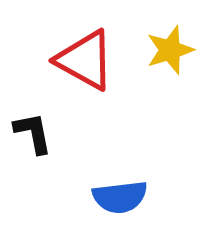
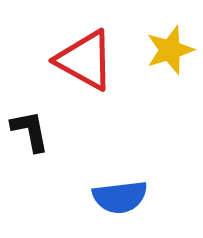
black L-shape: moved 3 px left, 2 px up
